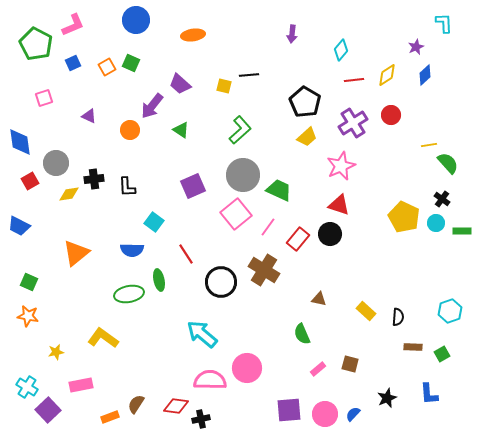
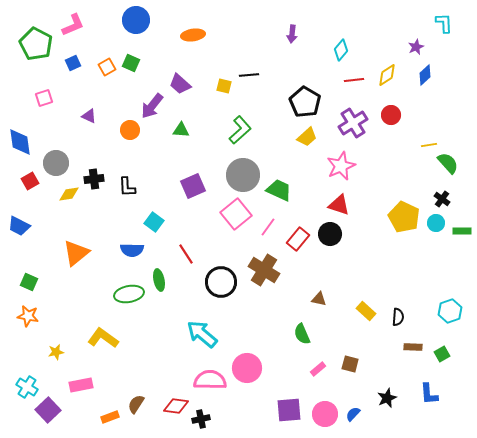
green triangle at (181, 130): rotated 30 degrees counterclockwise
